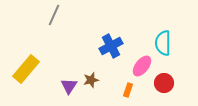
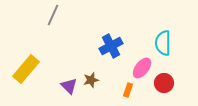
gray line: moved 1 px left
pink ellipse: moved 2 px down
purple triangle: rotated 18 degrees counterclockwise
